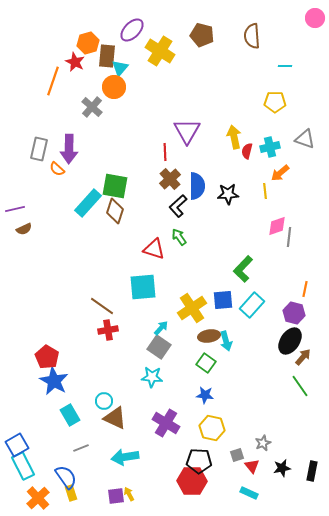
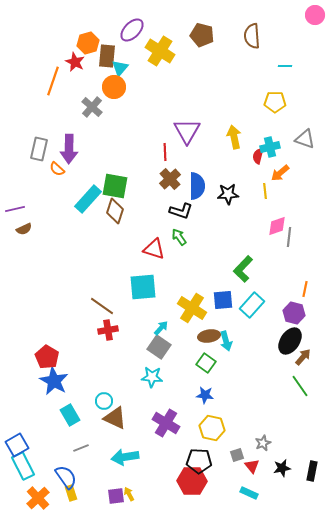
pink circle at (315, 18): moved 3 px up
red semicircle at (247, 151): moved 11 px right, 5 px down
cyan rectangle at (88, 203): moved 4 px up
black L-shape at (178, 206): moved 3 px right, 5 px down; rotated 120 degrees counterclockwise
yellow cross at (192, 308): rotated 24 degrees counterclockwise
